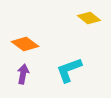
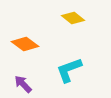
yellow diamond: moved 16 px left
purple arrow: moved 10 px down; rotated 54 degrees counterclockwise
